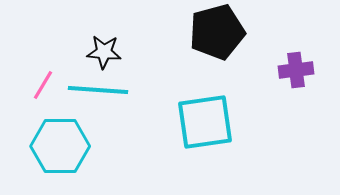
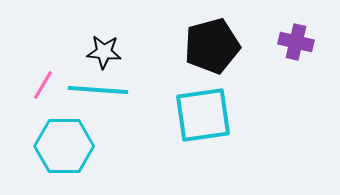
black pentagon: moved 5 px left, 14 px down
purple cross: moved 28 px up; rotated 20 degrees clockwise
cyan square: moved 2 px left, 7 px up
cyan hexagon: moved 4 px right
